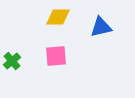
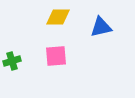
green cross: rotated 24 degrees clockwise
